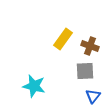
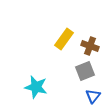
yellow rectangle: moved 1 px right
gray square: rotated 18 degrees counterclockwise
cyan star: moved 2 px right, 1 px down
